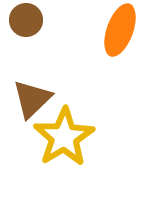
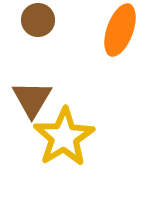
brown circle: moved 12 px right
brown triangle: rotated 15 degrees counterclockwise
